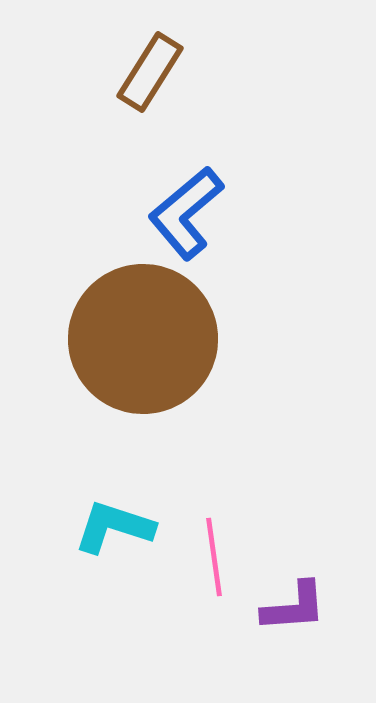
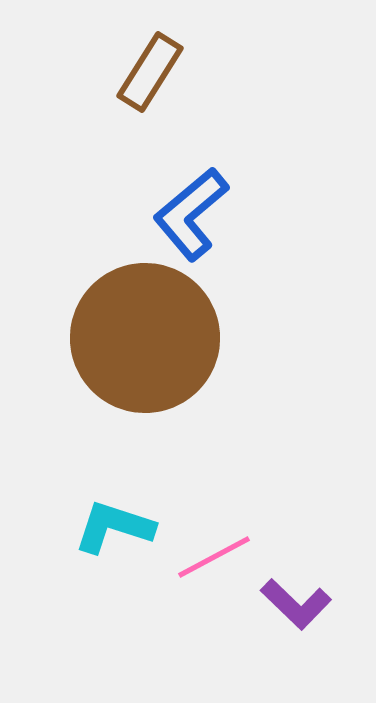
blue L-shape: moved 5 px right, 1 px down
brown circle: moved 2 px right, 1 px up
pink line: rotated 70 degrees clockwise
purple L-shape: moved 2 px right, 3 px up; rotated 48 degrees clockwise
